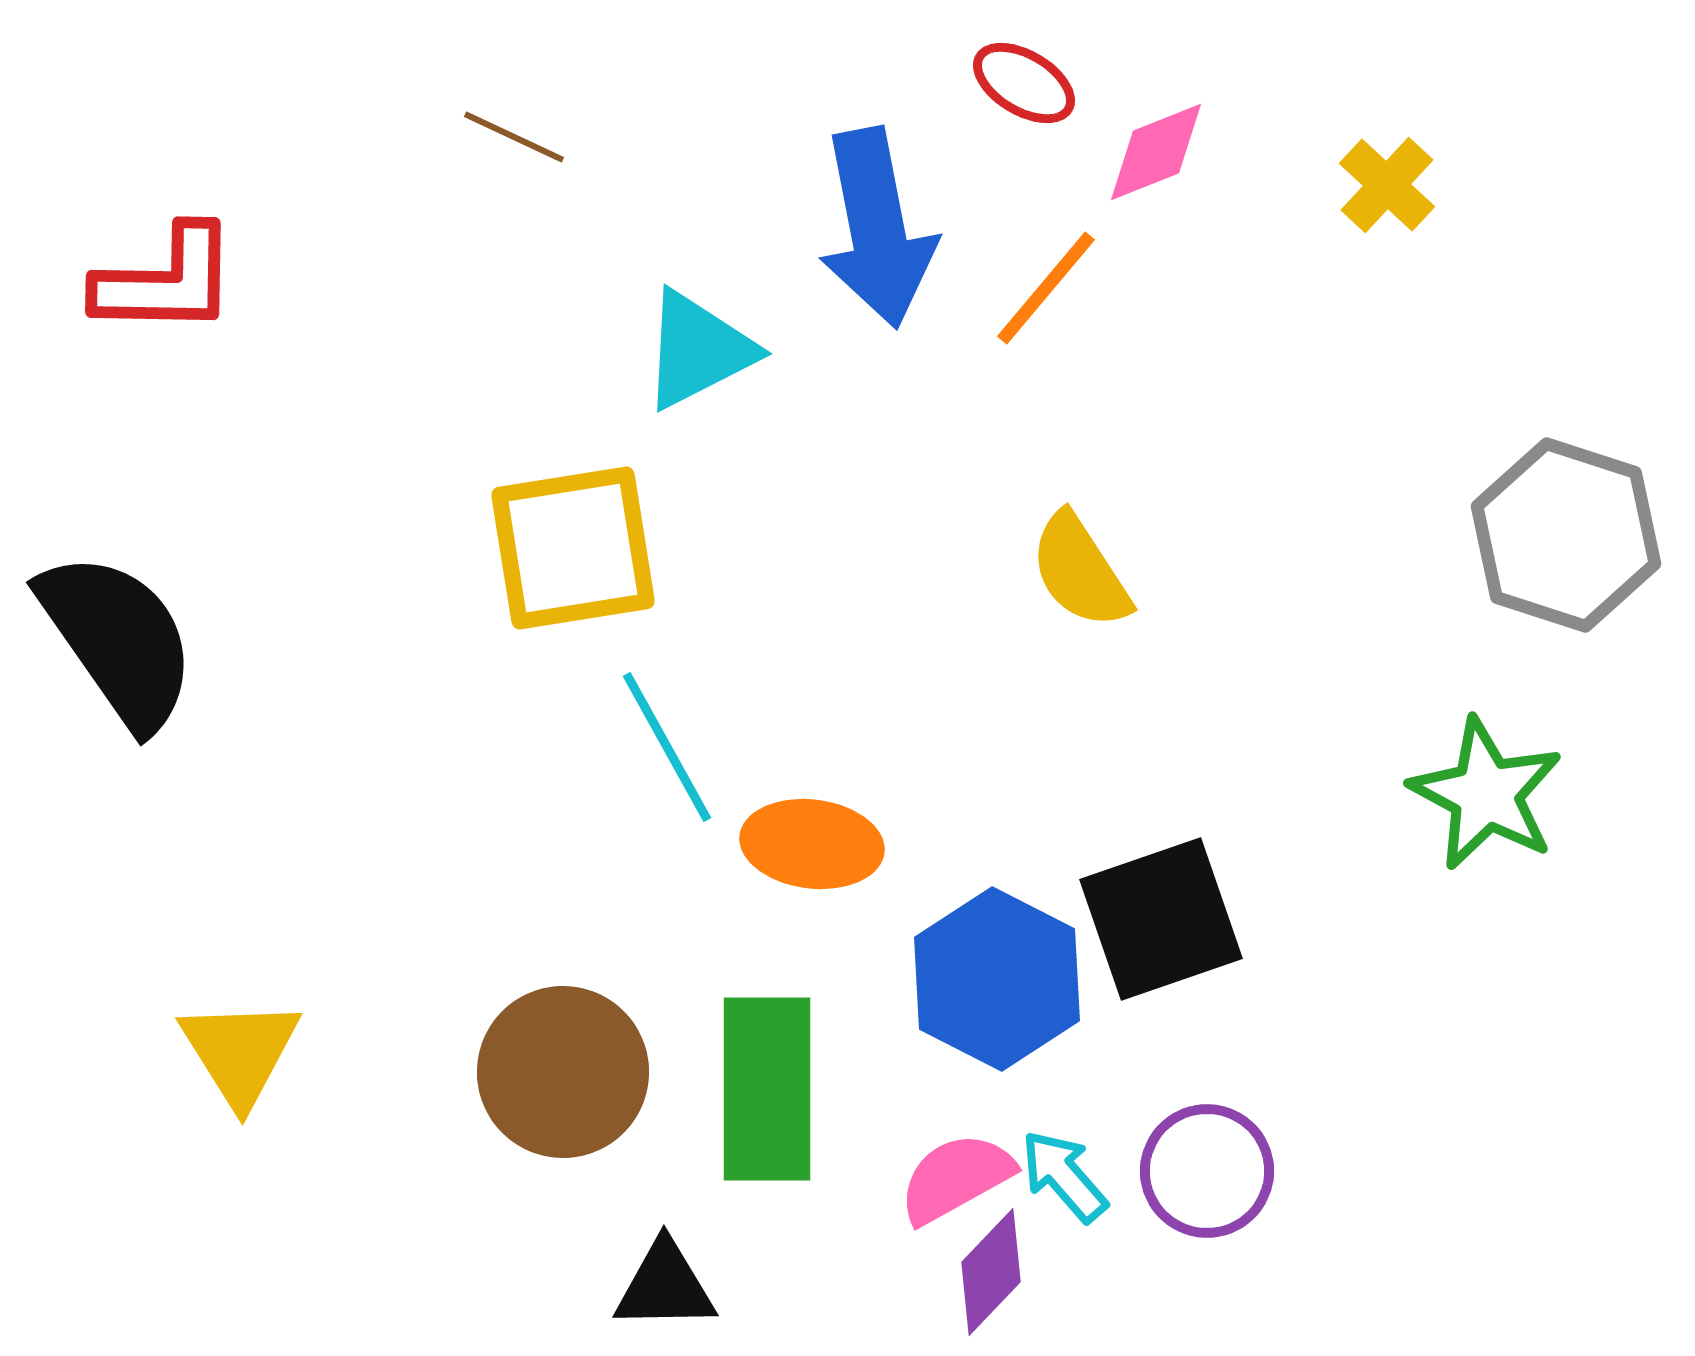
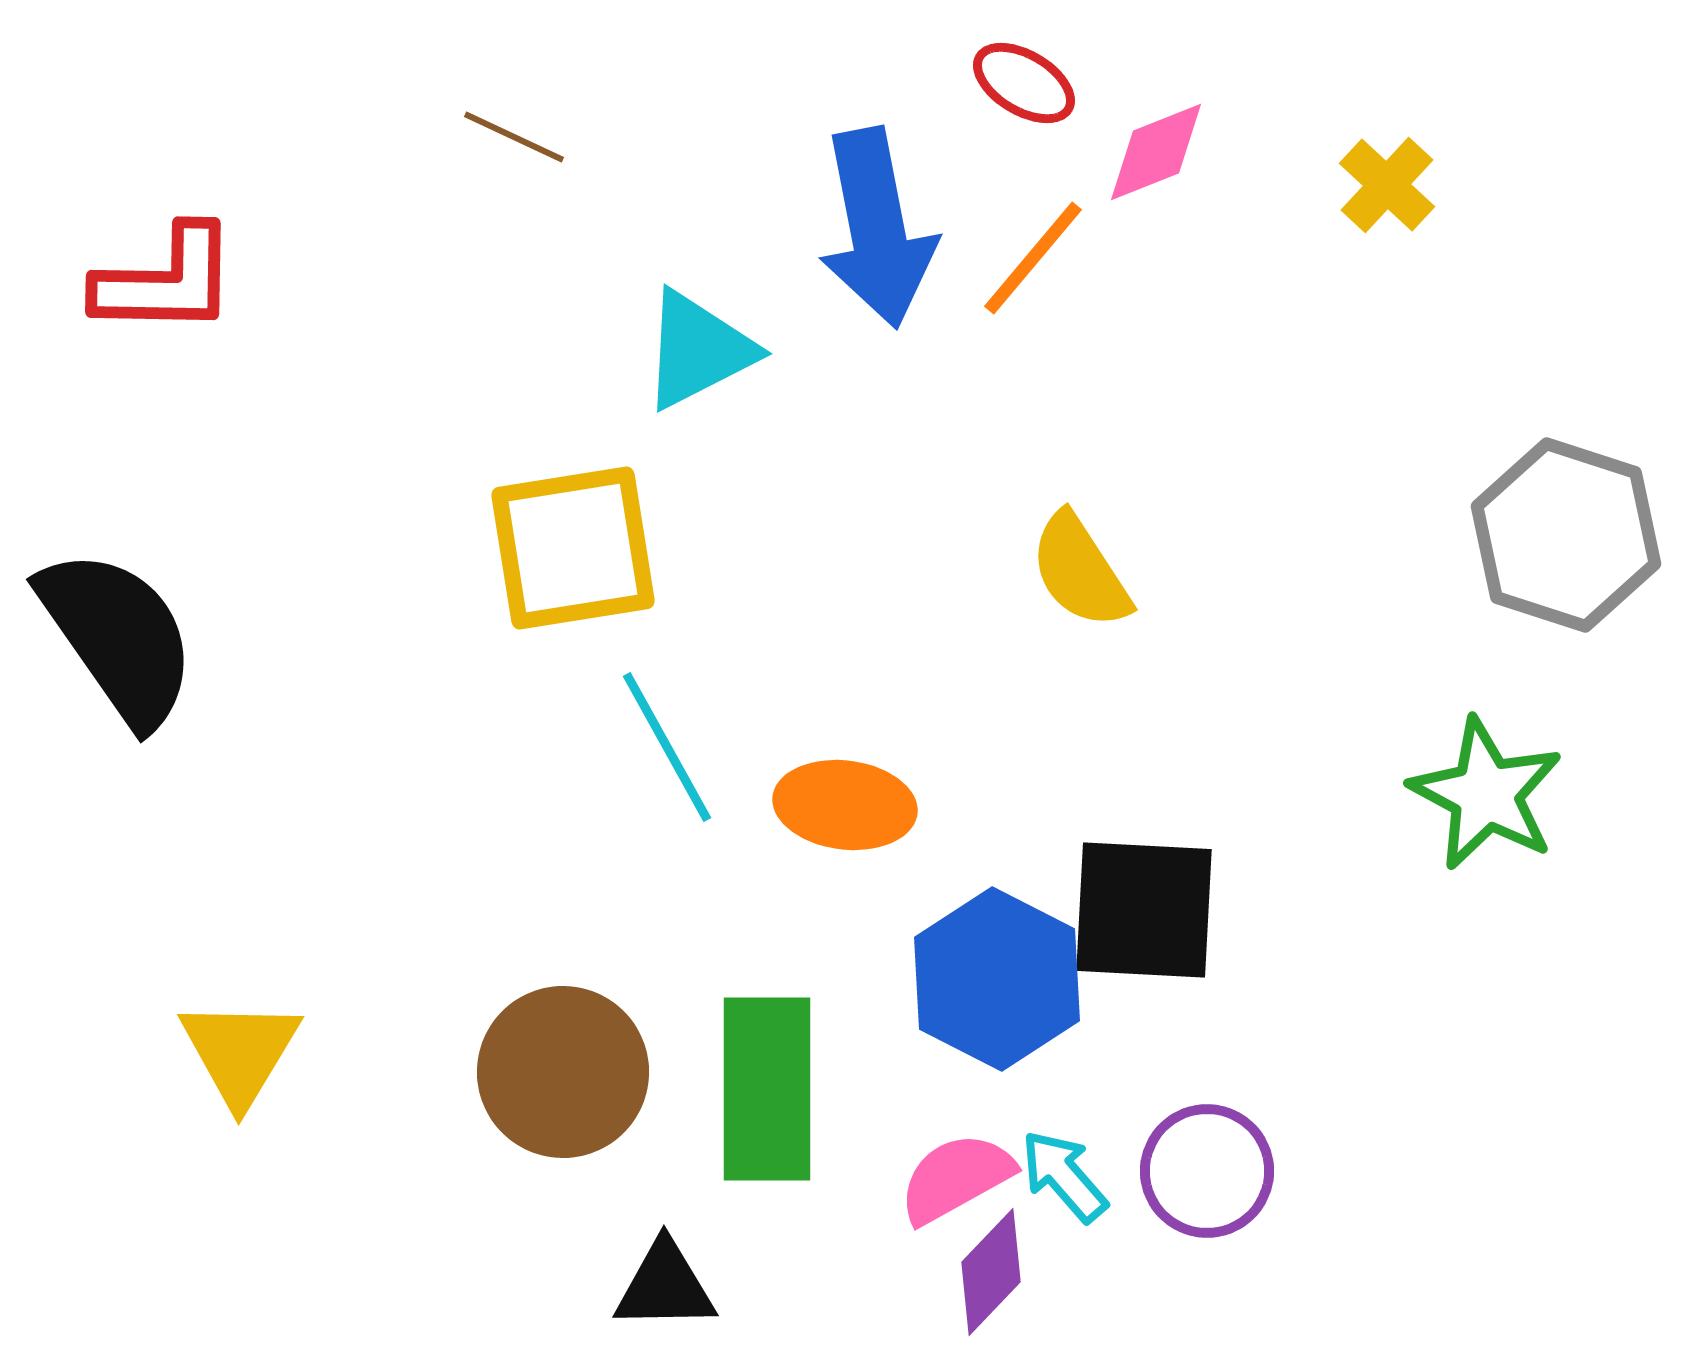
orange line: moved 13 px left, 30 px up
black semicircle: moved 3 px up
orange ellipse: moved 33 px right, 39 px up
black square: moved 17 px left, 9 px up; rotated 22 degrees clockwise
yellow triangle: rotated 3 degrees clockwise
